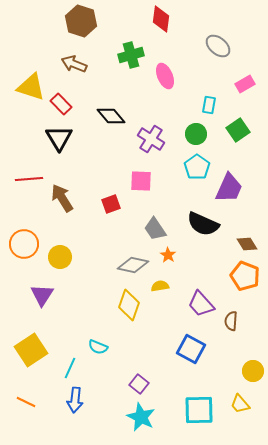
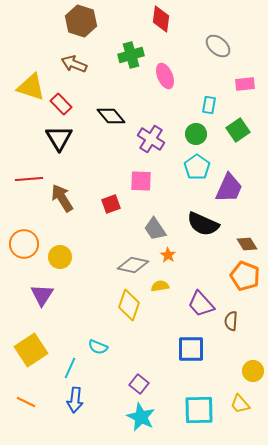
pink rectangle at (245, 84): rotated 24 degrees clockwise
blue square at (191, 349): rotated 28 degrees counterclockwise
